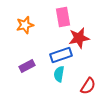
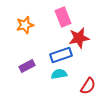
pink rectangle: rotated 12 degrees counterclockwise
cyan semicircle: rotated 70 degrees clockwise
